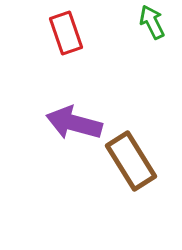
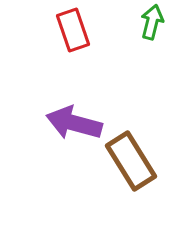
green arrow: rotated 40 degrees clockwise
red rectangle: moved 7 px right, 3 px up
